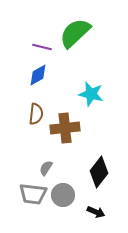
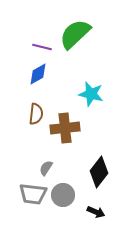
green semicircle: moved 1 px down
blue diamond: moved 1 px up
